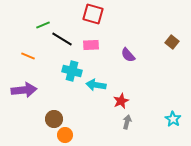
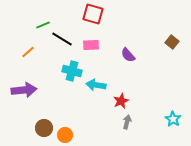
orange line: moved 4 px up; rotated 64 degrees counterclockwise
brown circle: moved 10 px left, 9 px down
